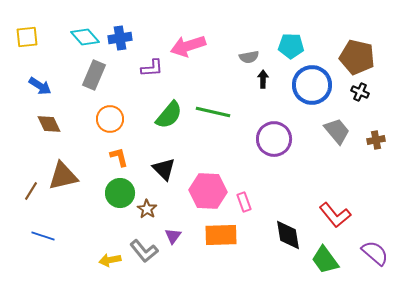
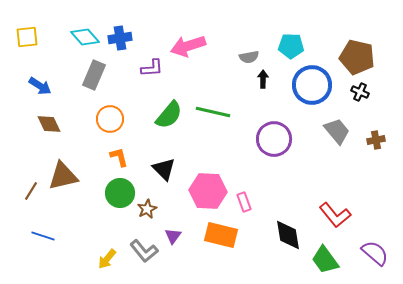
brown star: rotated 12 degrees clockwise
orange rectangle: rotated 16 degrees clockwise
yellow arrow: moved 3 px left, 1 px up; rotated 40 degrees counterclockwise
